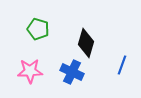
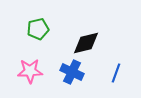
green pentagon: rotated 30 degrees counterclockwise
black diamond: rotated 60 degrees clockwise
blue line: moved 6 px left, 8 px down
